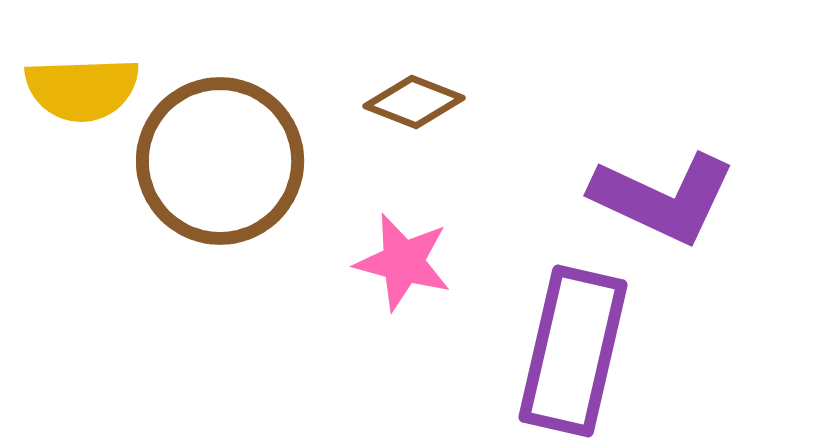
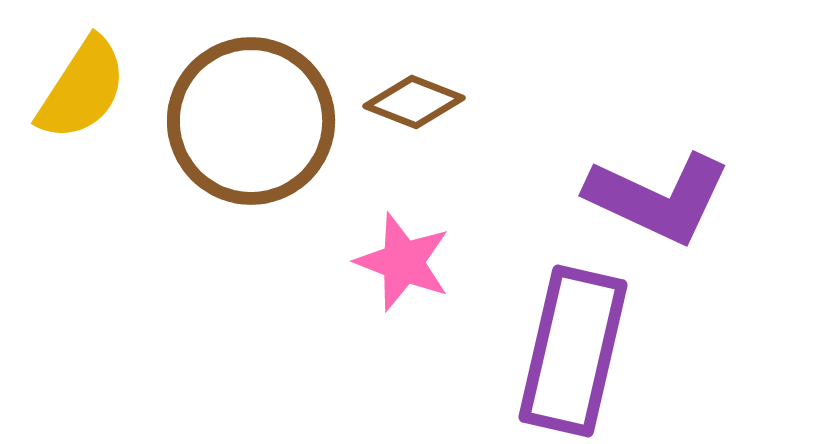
yellow semicircle: rotated 55 degrees counterclockwise
brown circle: moved 31 px right, 40 px up
purple L-shape: moved 5 px left
pink star: rotated 6 degrees clockwise
